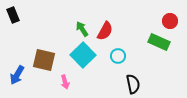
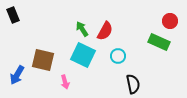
cyan square: rotated 20 degrees counterclockwise
brown square: moved 1 px left
